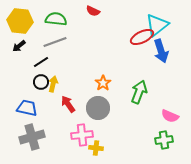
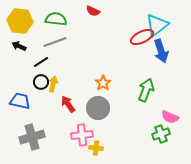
black arrow: rotated 64 degrees clockwise
green arrow: moved 7 px right, 2 px up
blue trapezoid: moved 7 px left, 7 px up
pink semicircle: moved 1 px down
green cross: moved 3 px left, 6 px up; rotated 12 degrees counterclockwise
